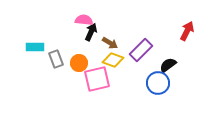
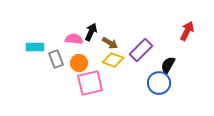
pink semicircle: moved 10 px left, 19 px down
black semicircle: rotated 24 degrees counterclockwise
pink square: moved 7 px left, 4 px down
blue circle: moved 1 px right
